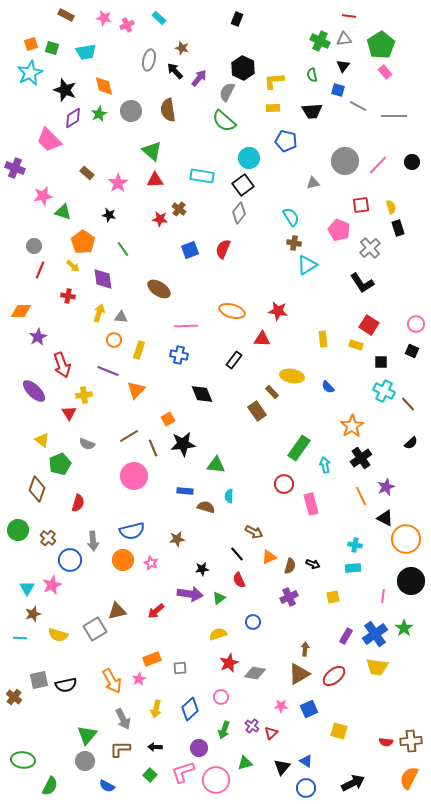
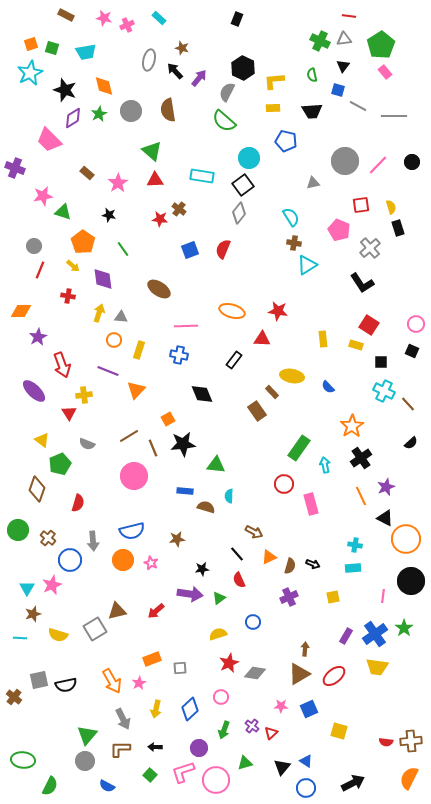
pink star at (139, 679): moved 4 px down
